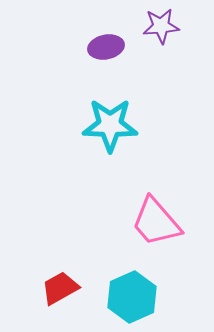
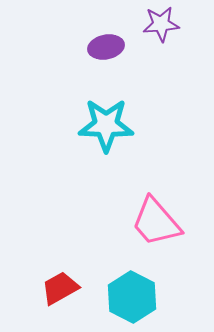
purple star: moved 2 px up
cyan star: moved 4 px left
cyan hexagon: rotated 9 degrees counterclockwise
